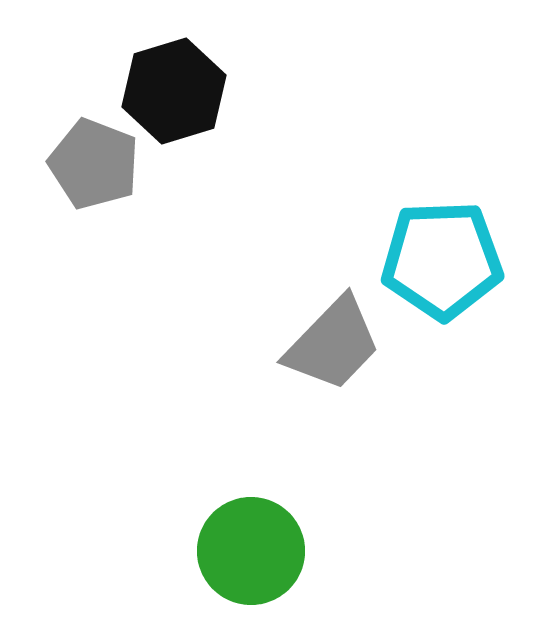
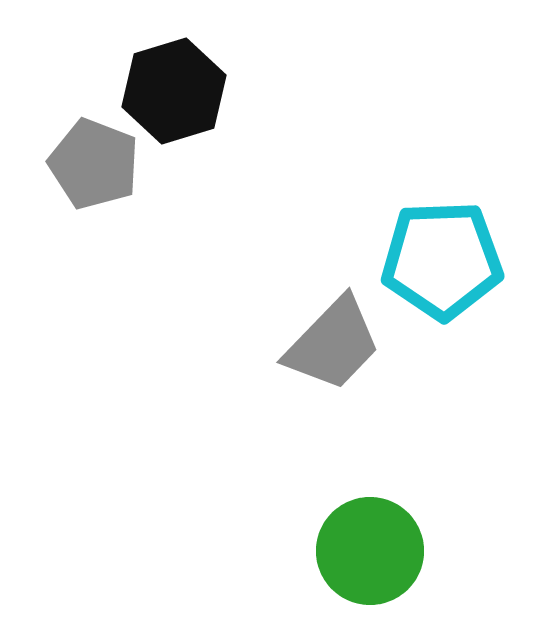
green circle: moved 119 px right
